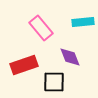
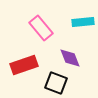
purple diamond: moved 1 px down
black square: moved 2 px right, 1 px down; rotated 20 degrees clockwise
